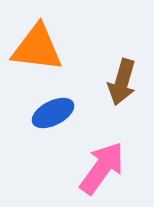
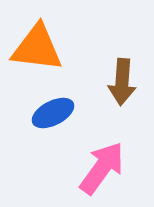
brown arrow: rotated 12 degrees counterclockwise
